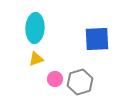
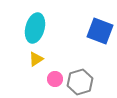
cyan ellipse: rotated 12 degrees clockwise
blue square: moved 3 px right, 8 px up; rotated 24 degrees clockwise
yellow triangle: rotated 14 degrees counterclockwise
